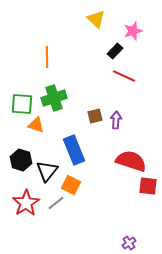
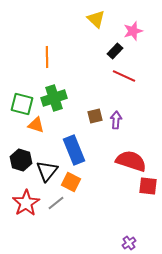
green square: rotated 10 degrees clockwise
orange square: moved 3 px up
